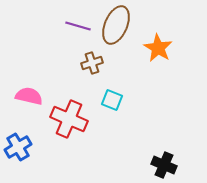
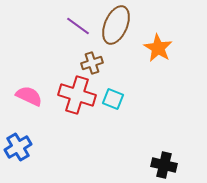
purple line: rotated 20 degrees clockwise
pink semicircle: rotated 12 degrees clockwise
cyan square: moved 1 px right, 1 px up
red cross: moved 8 px right, 24 px up; rotated 6 degrees counterclockwise
black cross: rotated 10 degrees counterclockwise
